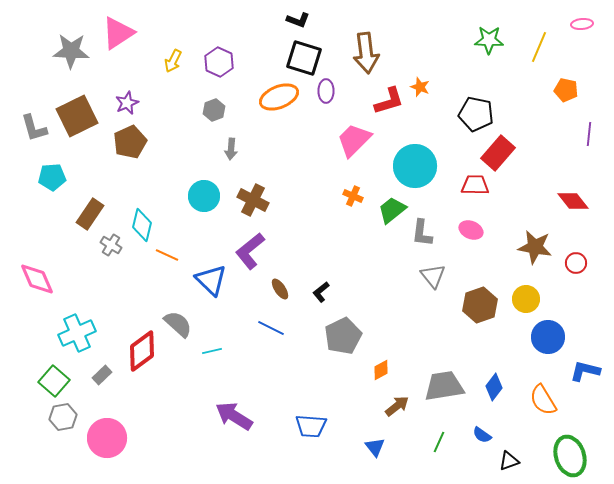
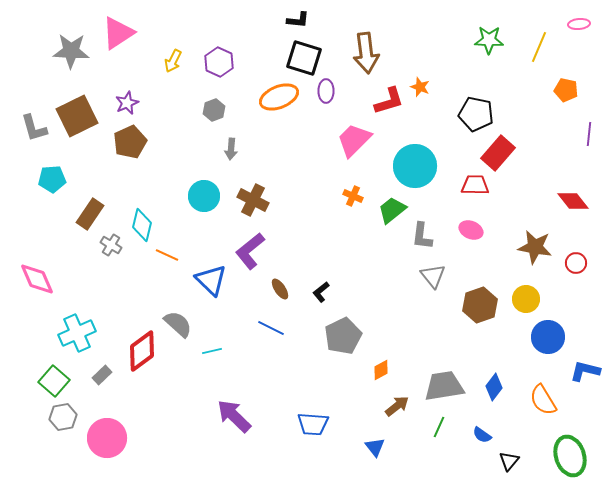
black L-shape at (298, 20): rotated 15 degrees counterclockwise
pink ellipse at (582, 24): moved 3 px left
cyan pentagon at (52, 177): moved 2 px down
gray L-shape at (422, 233): moved 3 px down
purple arrow at (234, 416): rotated 12 degrees clockwise
blue trapezoid at (311, 426): moved 2 px right, 2 px up
green line at (439, 442): moved 15 px up
black triangle at (509, 461): rotated 30 degrees counterclockwise
